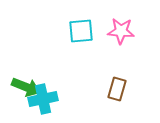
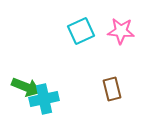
cyan square: rotated 20 degrees counterclockwise
brown rectangle: moved 5 px left; rotated 30 degrees counterclockwise
cyan cross: moved 1 px right
